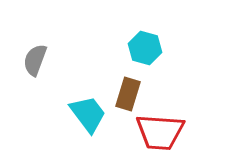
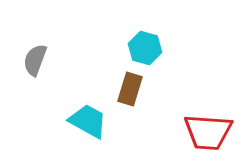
brown rectangle: moved 2 px right, 5 px up
cyan trapezoid: moved 7 px down; rotated 24 degrees counterclockwise
red trapezoid: moved 48 px right
